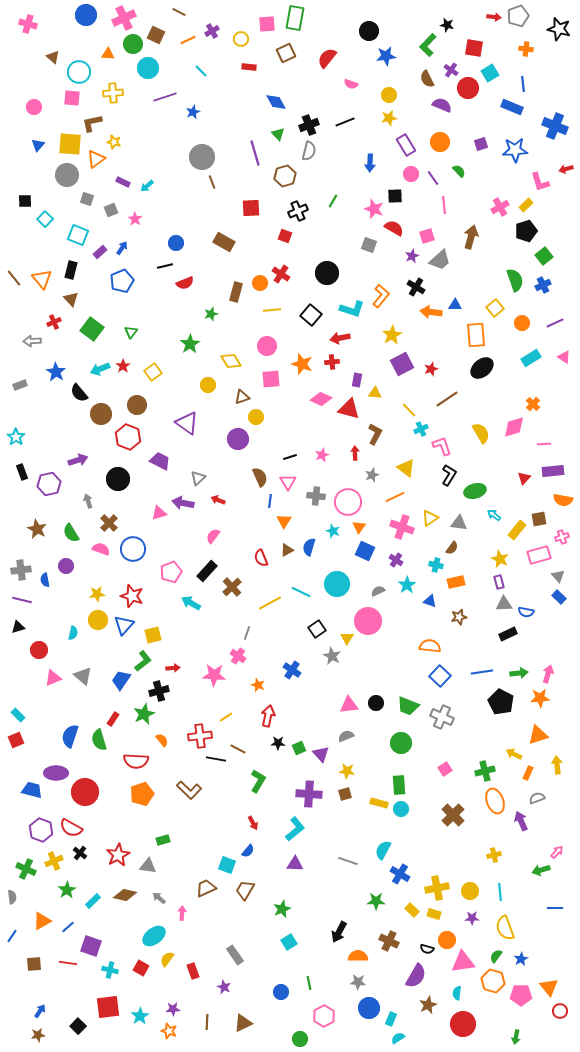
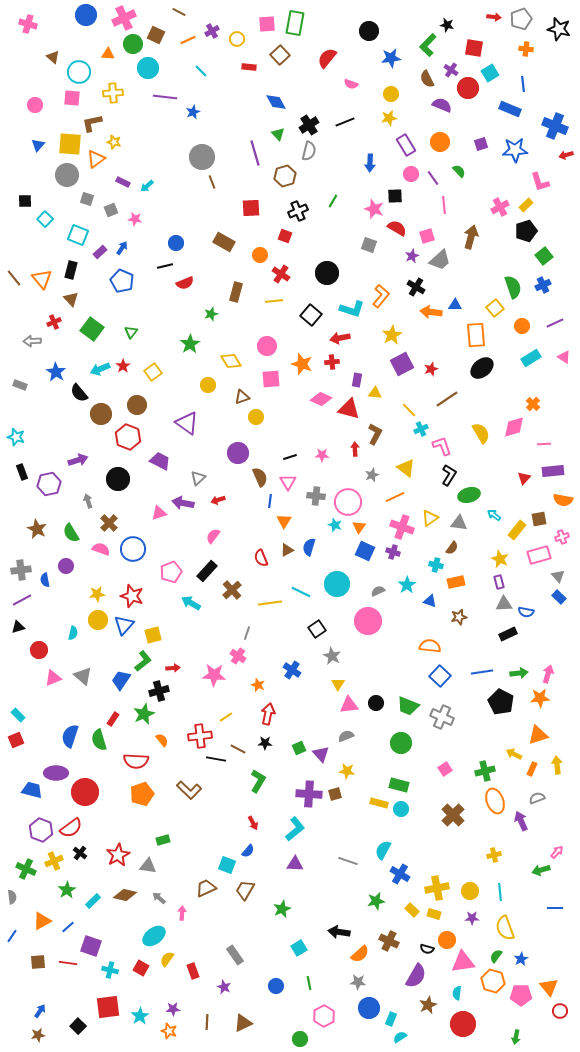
gray pentagon at (518, 16): moved 3 px right, 3 px down
green rectangle at (295, 18): moved 5 px down
yellow circle at (241, 39): moved 4 px left
brown square at (286, 53): moved 6 px left, 2 px down; rotated 18 degrees counterclockwise
blue star at (386, 56): moved 5 px right, 2 px down
yellow circle at (389, 95): moved 2 px right, 1 px up
purple line at (165, 97): rotated 25 degrees clockwise
pink circle at (34, 107): moved 1 px right, 2 px up
blue rectangle at (512, 107): moved 2 px left, 2 px down
black cross at (309, 125): rotated 12 degrees counterclockwise
red arrow at (566, 169): moved 14 px up
pink star at (135, 219): rotated 24 degrees counterclockwise
red semicircle at (394, 228): moved 3 px right
green semicircle at (515, 280): moved 2 px left, 7 px down
blue pentagon at (122, 281): rotated 25 degrees counterclockwise
orange circle at (260, 283): moved 28 px up
yellow line at (272, 310): moved 2 px right, 9 px up
orange circle at (522, 323): moved 3 px down
gray rectangle at (20, 385): rotated 40 degrees clockwise
cyan star at (16, 437): rotated 18 degrees counterclockwise
purple circle at (238, 439): moved 14 px down
red arrow at (355, 453): moved 4 px up
pink star at (322, 455): rotated 24 degrees clockwise
green ellipse at (475, 491): moved 6 px left, 4 px down
red arrow at (218, 500): rotated 40 degrees counterclockwise
cyan star at (333, 531): moved 2 px right, 6 px up
purple cross at (396, 560): moved 3 px left, 8 px up; rotated 16 degrees counterclockwise
brown cross at (232, 587): moved 3 px down
purple line at (22, 600): rotated 42 degrees counterclockwise
yellow line at (270, 603): rotated 20 degrees clockwise
yellow triangle at (347, 638): moved 9 px left, 46 px down
red arrow at (268, 716): moved 2 px up
black star at (278, 743): moved 13 px left
orange rectangle at (528, 773): moved 4 px right, 4 px up
green rectangle at (399, 785): rotated 72 degrees counterclockwise
brown square at (345, 794): moved 10 px left
red semicircle at (71, 828): rotated 65 degrees counterclockwise
green star at (376, 901): rotated 12 degrees counterclockwise
black arrow at (339, 932): rotated 70 degrees clockwise
cyan square at (289, 942): moved 10 px right, 6 px down
orange semicircle at (358, 956): moved 2 px right, 2 px up; rotated 138 degrees clockwise
brown square at (34, 964): moved 4 px right, 2 px up
blue circle at (281, 992): moved 5 px left, 6 px up
cyan semicircle at (398, 1038): moved 2 px right, 1 px up
